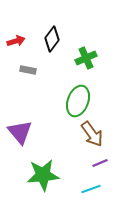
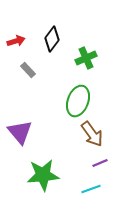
gray rectangle: rotated 35 degrees clockwise
